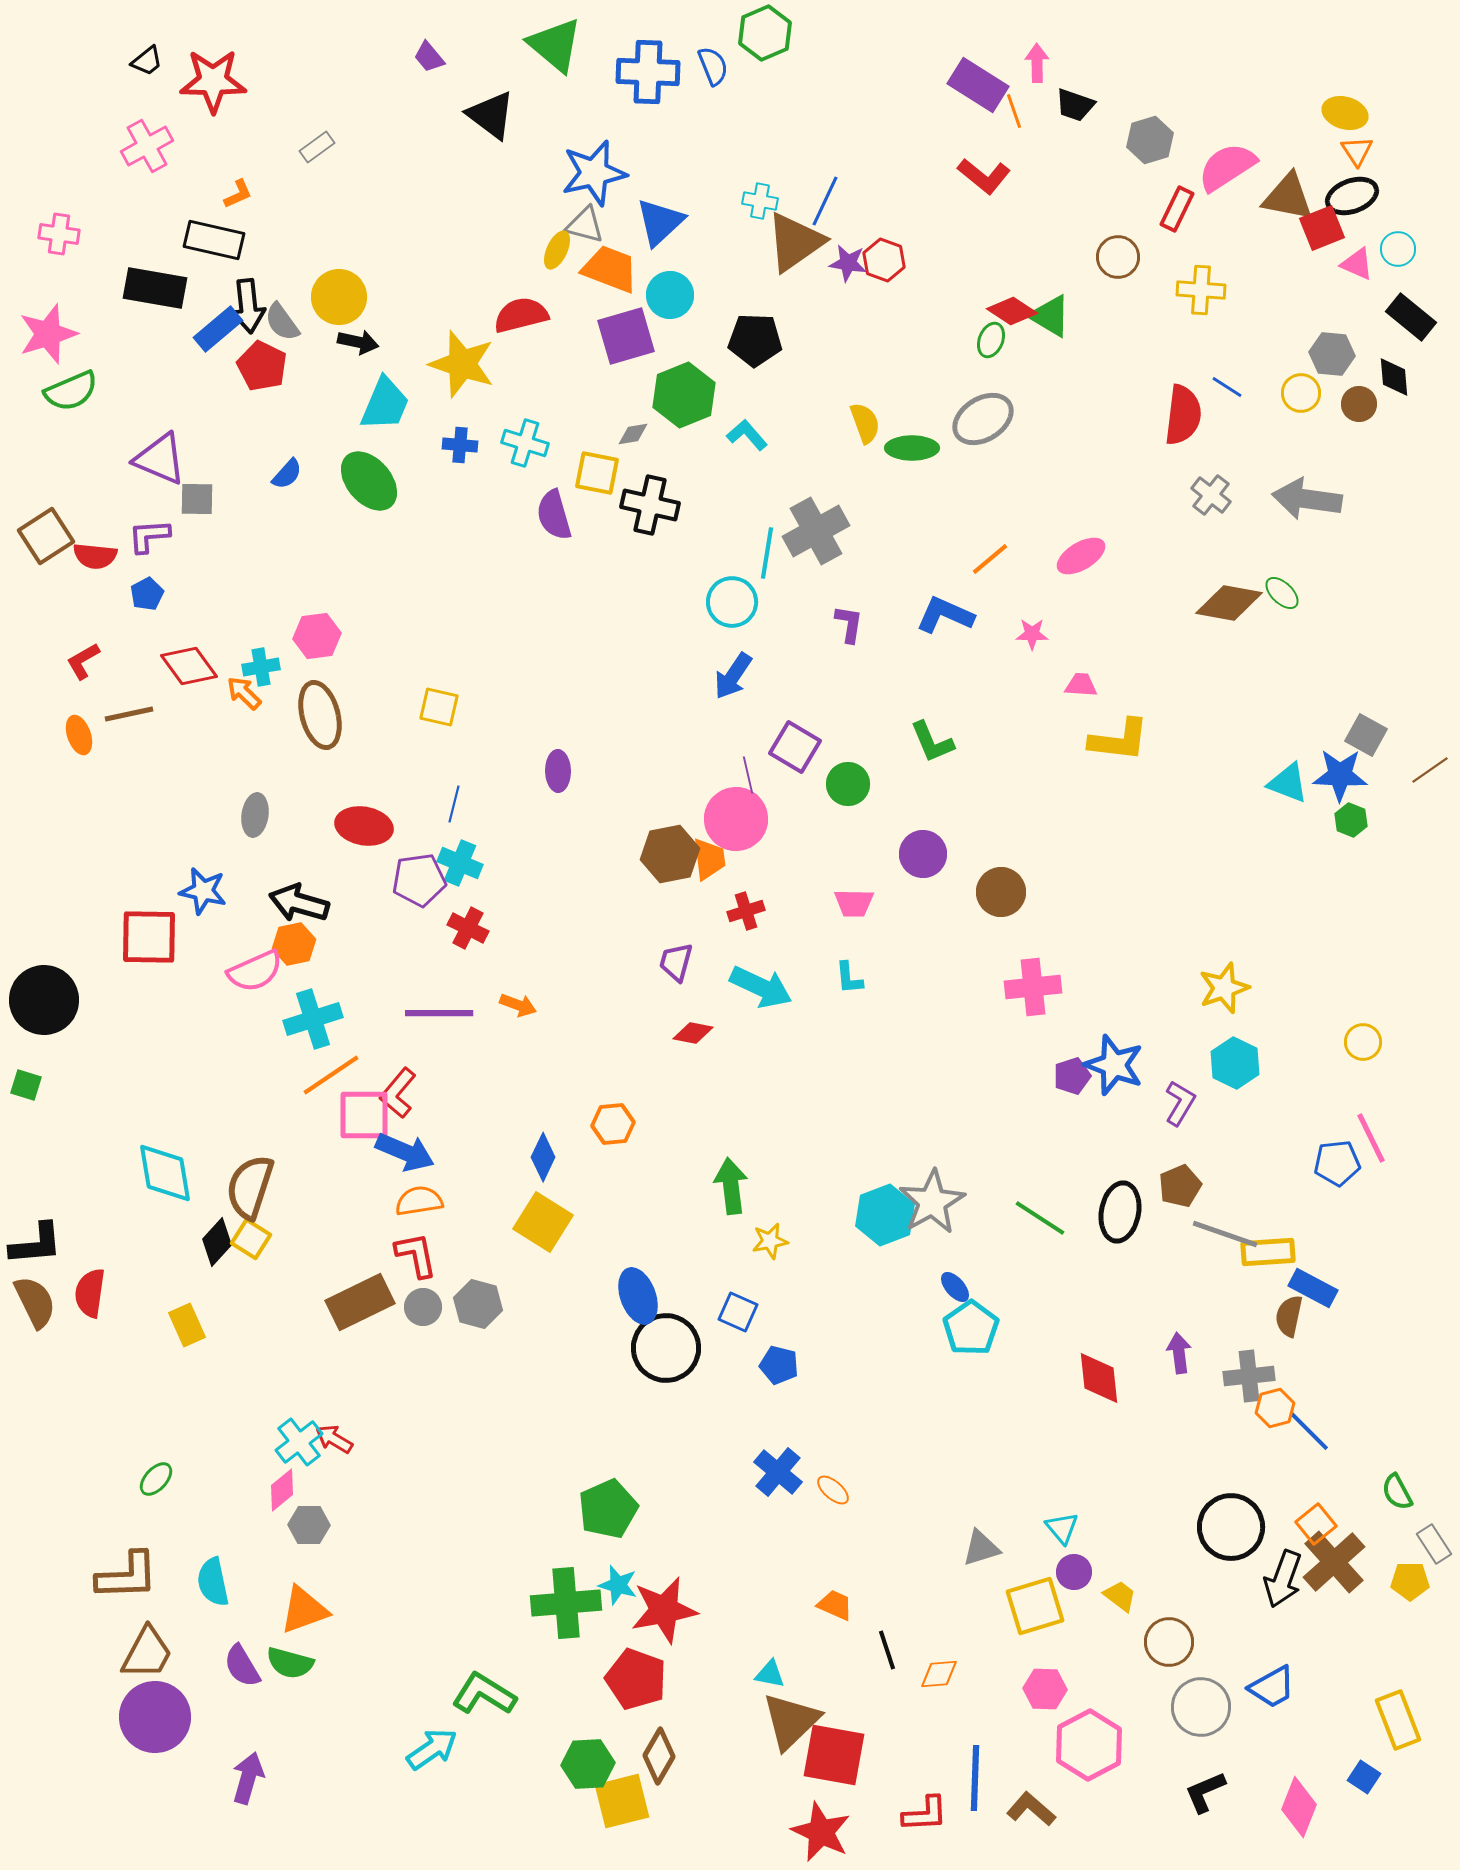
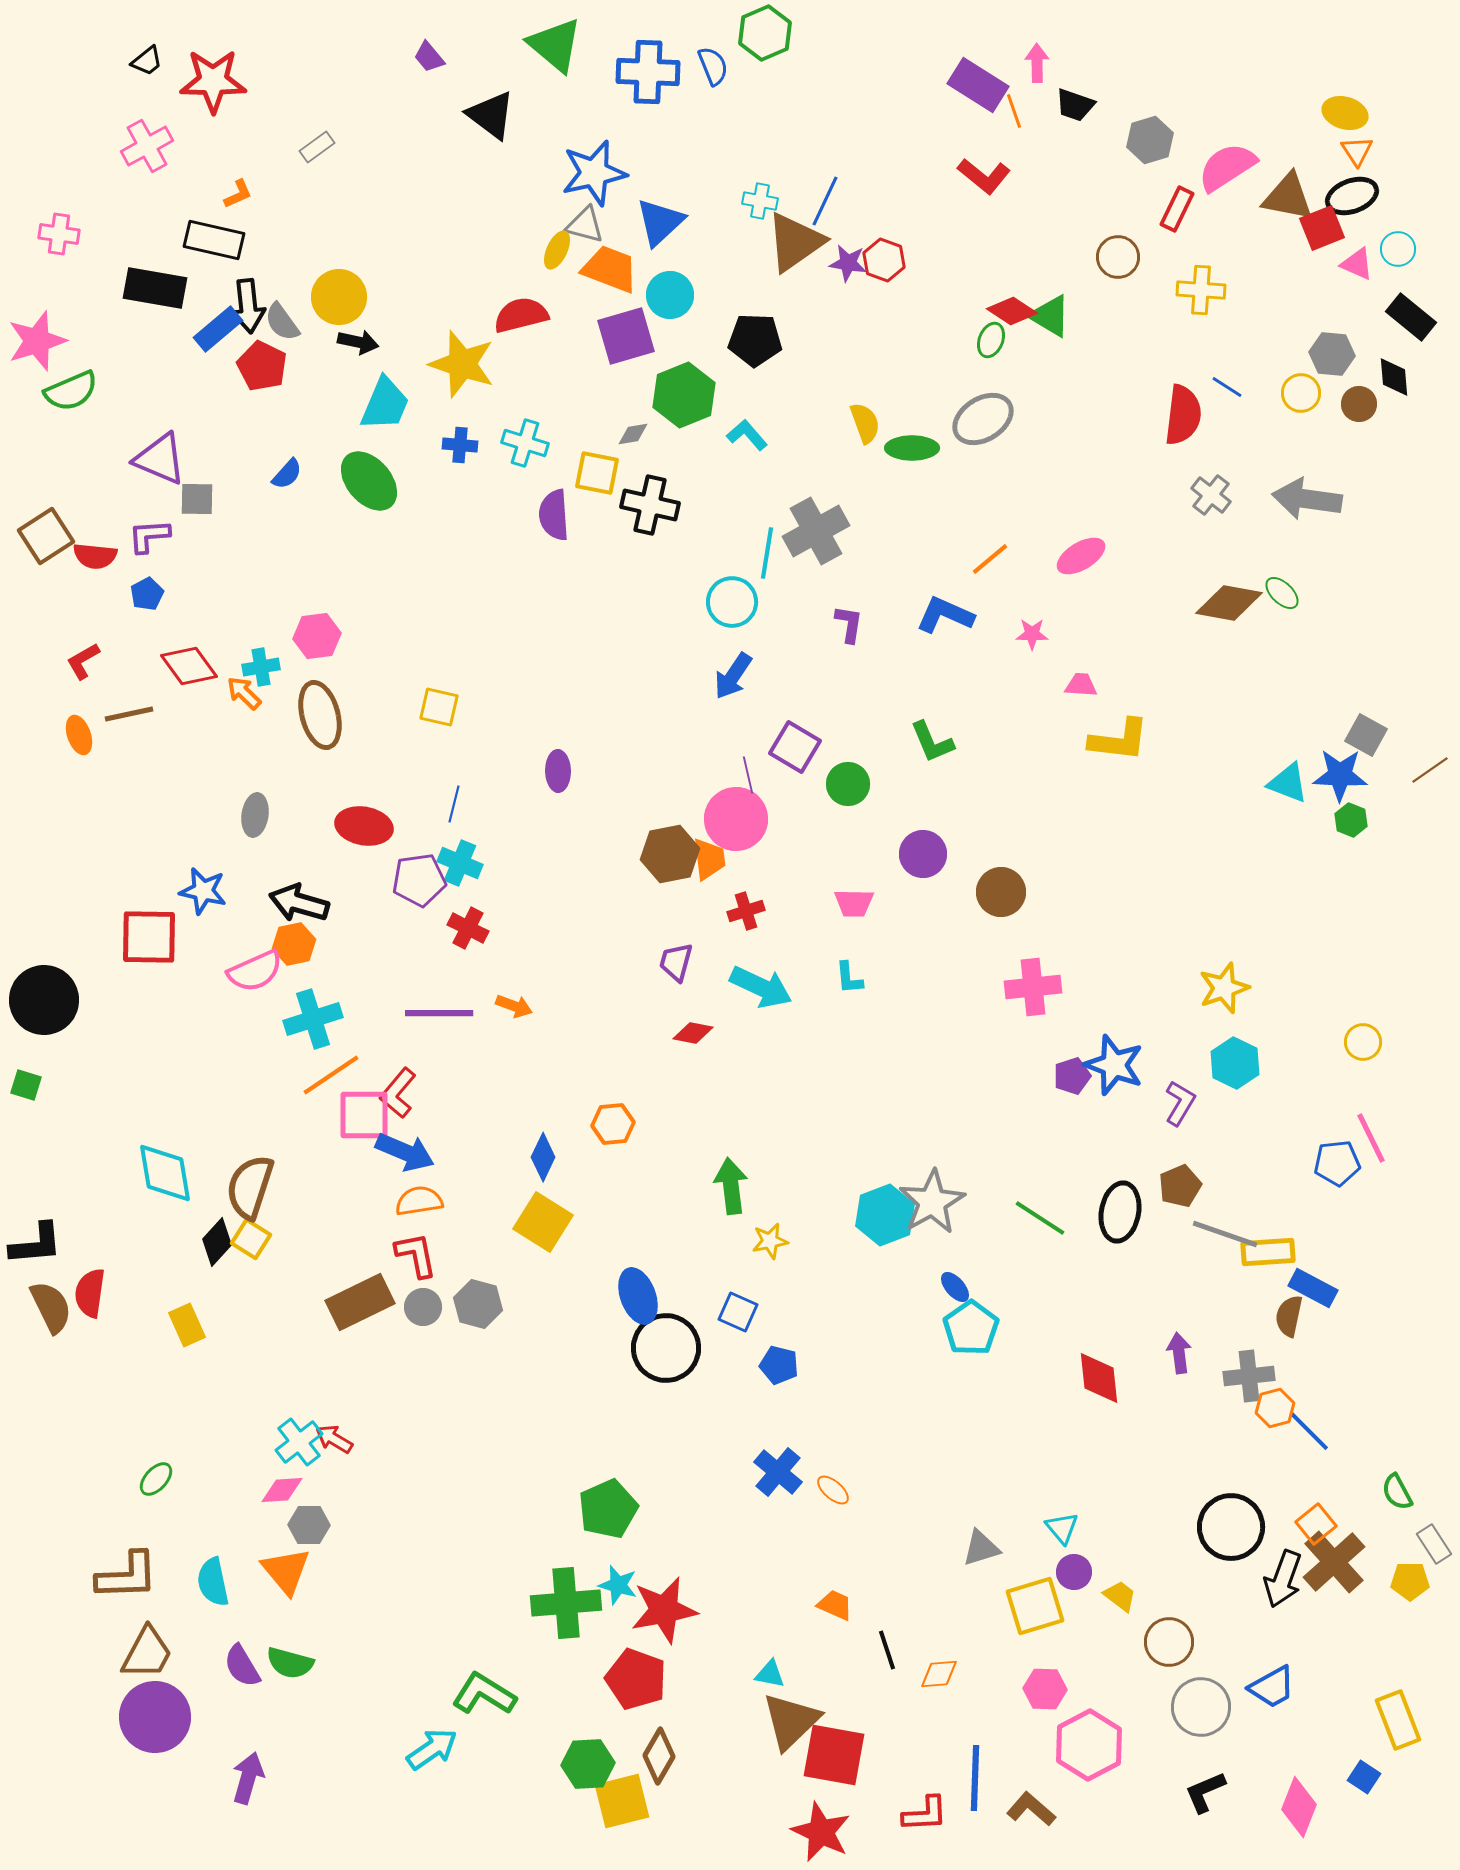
pink star at (48, 334): moved 11 px left, 7 px down
purple semicircle at (554, 515): rotated 12 degrees clockwise
orange arrow at (518, 1005): moved 4 px left, 1 px down
brown semicircle at (35, 1302): moved 16 px right, 5 px down
pink diamond at (282, 1490): rotated 36 degrees clockwise
orange triangle at (304, 1610): moved 18 px left, 39 px up; rotated 50 degrees counterclockwise
